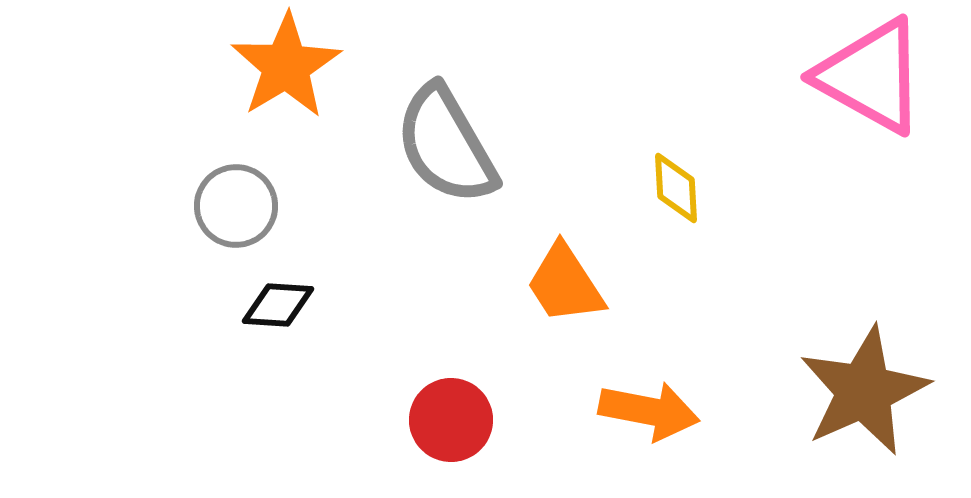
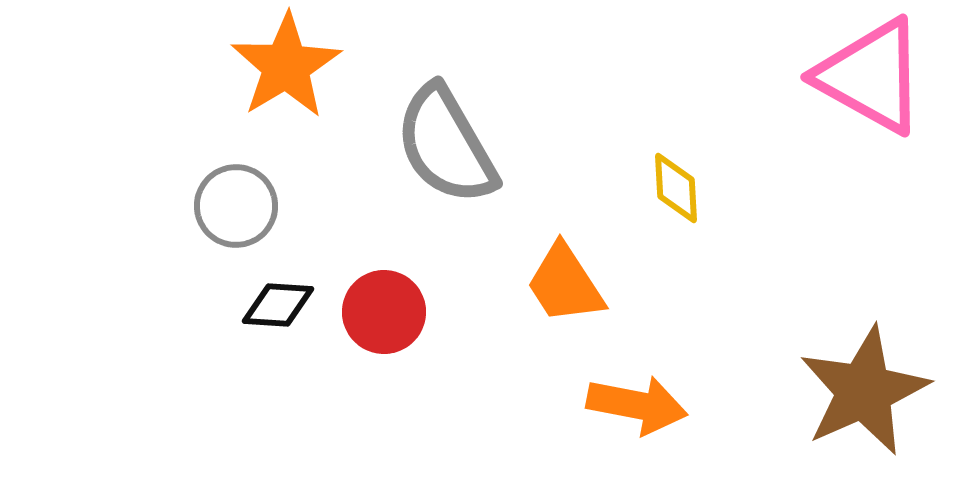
orange arrow: moved 12 px left, 6 px up
red circle: moved 67 px left, 108 px up
